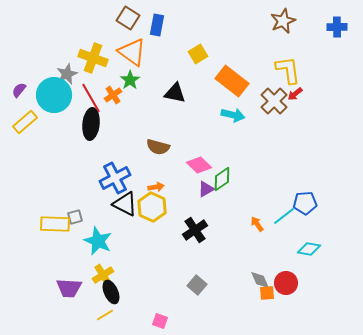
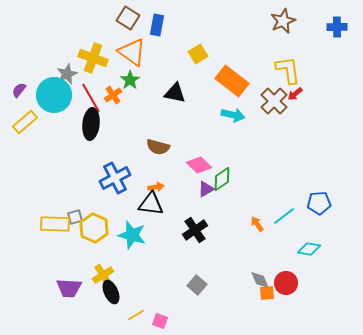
blue pentagon at (305, 203): moved 14 px right
black triangle at (125, 204): moved 26 px right; rotated 20 degrees counterclockwise
yellow hexagon at (152, 207): moved 58 px left, 21 px down
cyan star at (98, 241): moved 34 px right, 6 px up; rotated 8 degrees counterclockwise
yellow line at (105, 315): moved 31 px right
